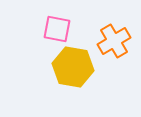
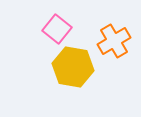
pink square: rotated 28 degrees clockwise
